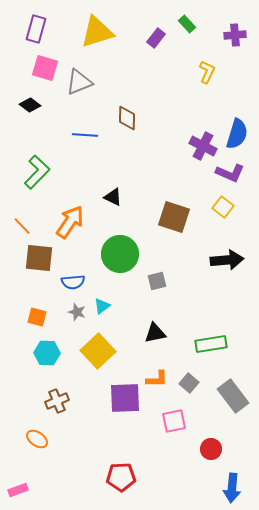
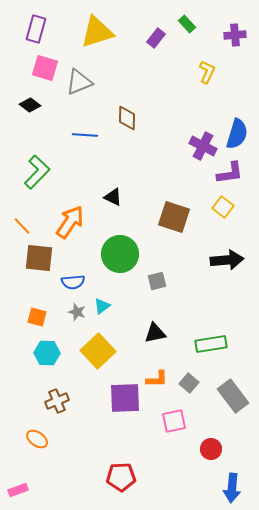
purple L-shape at (230, 173): rotated 32 degrees counterclockwise
